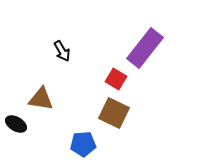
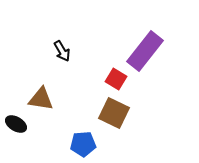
purple rectangle: moved 3 px down
